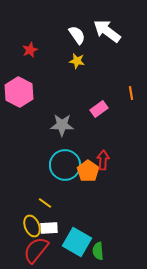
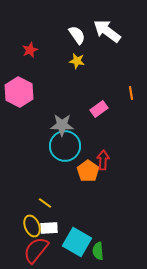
cyan circle: moved 19 px up
